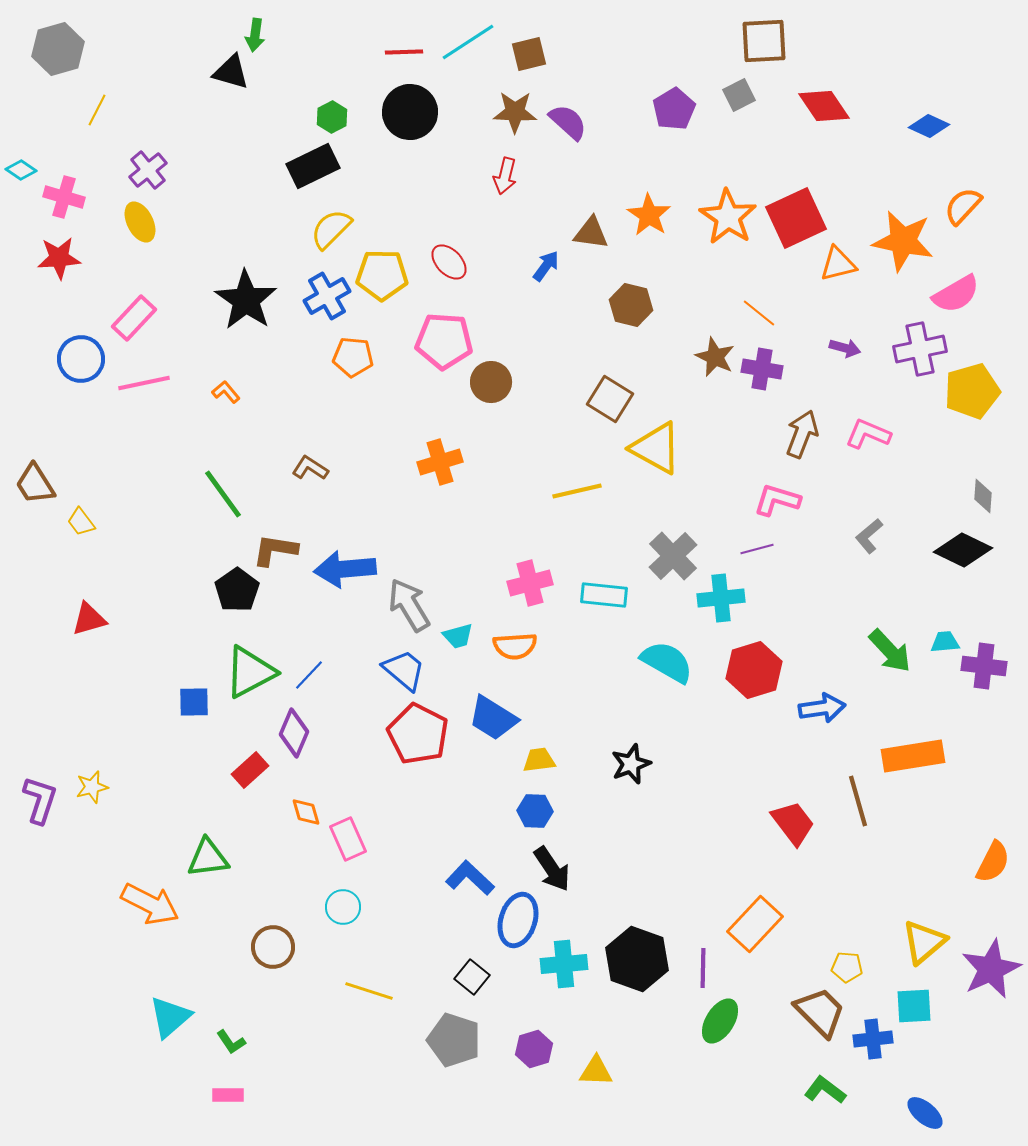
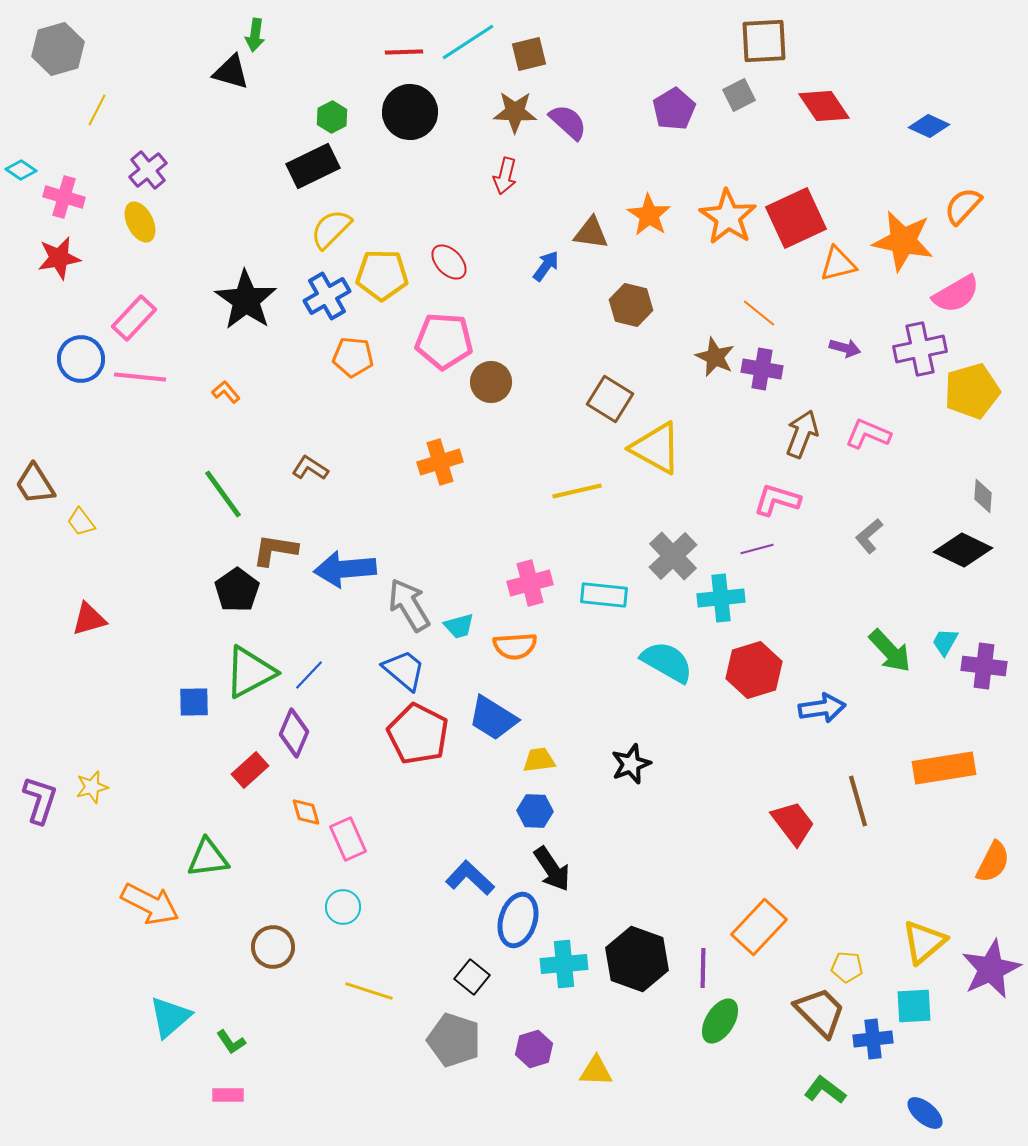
red star at (59, 258): rotated 6 degrees counterclockwise
pink line at (144, 383): moved 4 px left, 6 px up; rotated 18 degrees clockwise
cyan trapezoid at (458, 636): moved 1 px right, 10 px up
cyan trapezoid at (945, 642): rotated 56 degrees counterclockwise
orange rectangle at (913, 756): moved 31 px right, 12 px down
orange rectangle at (755, 924): moved 4 px right, 3 px down
